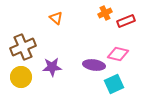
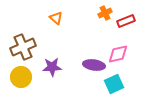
pink diamond: rotated 25 degrees counterclockwise
